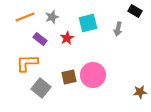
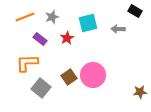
gray arrow: rotated 80 degrees clockwise
brown square: rotated 21 degrees counterclockwise
